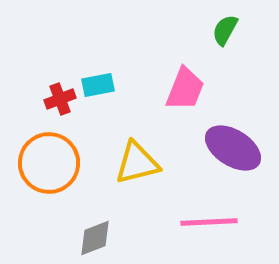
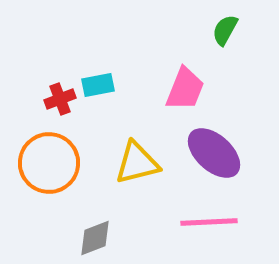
purple ellipse: moved 19 px left, 5 px down; rotated 10 degrees clockwise
